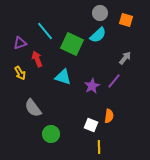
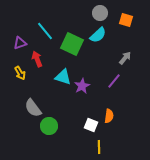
purple star: moved 10 px left
green circle: moved 2 px left, 8 px up
